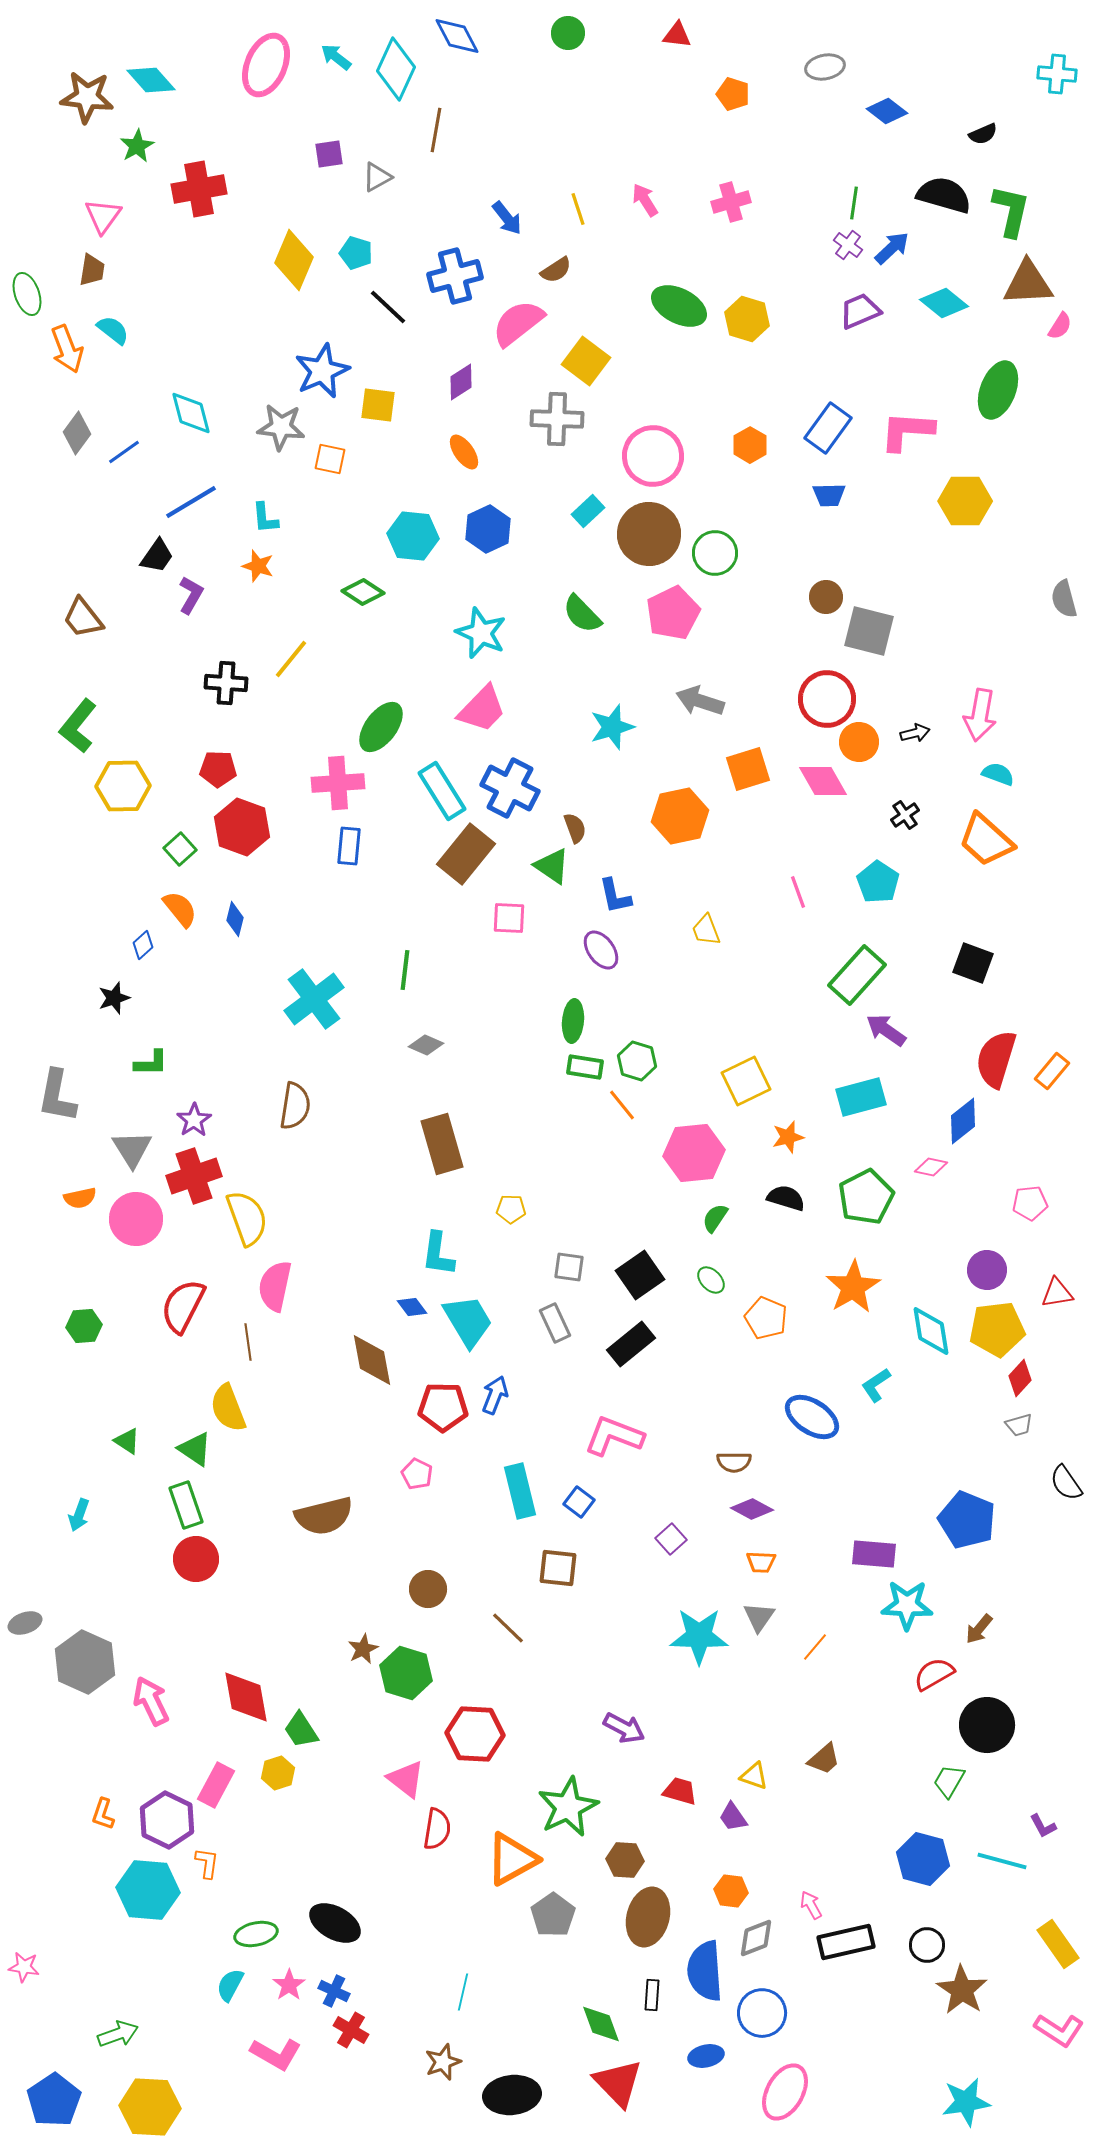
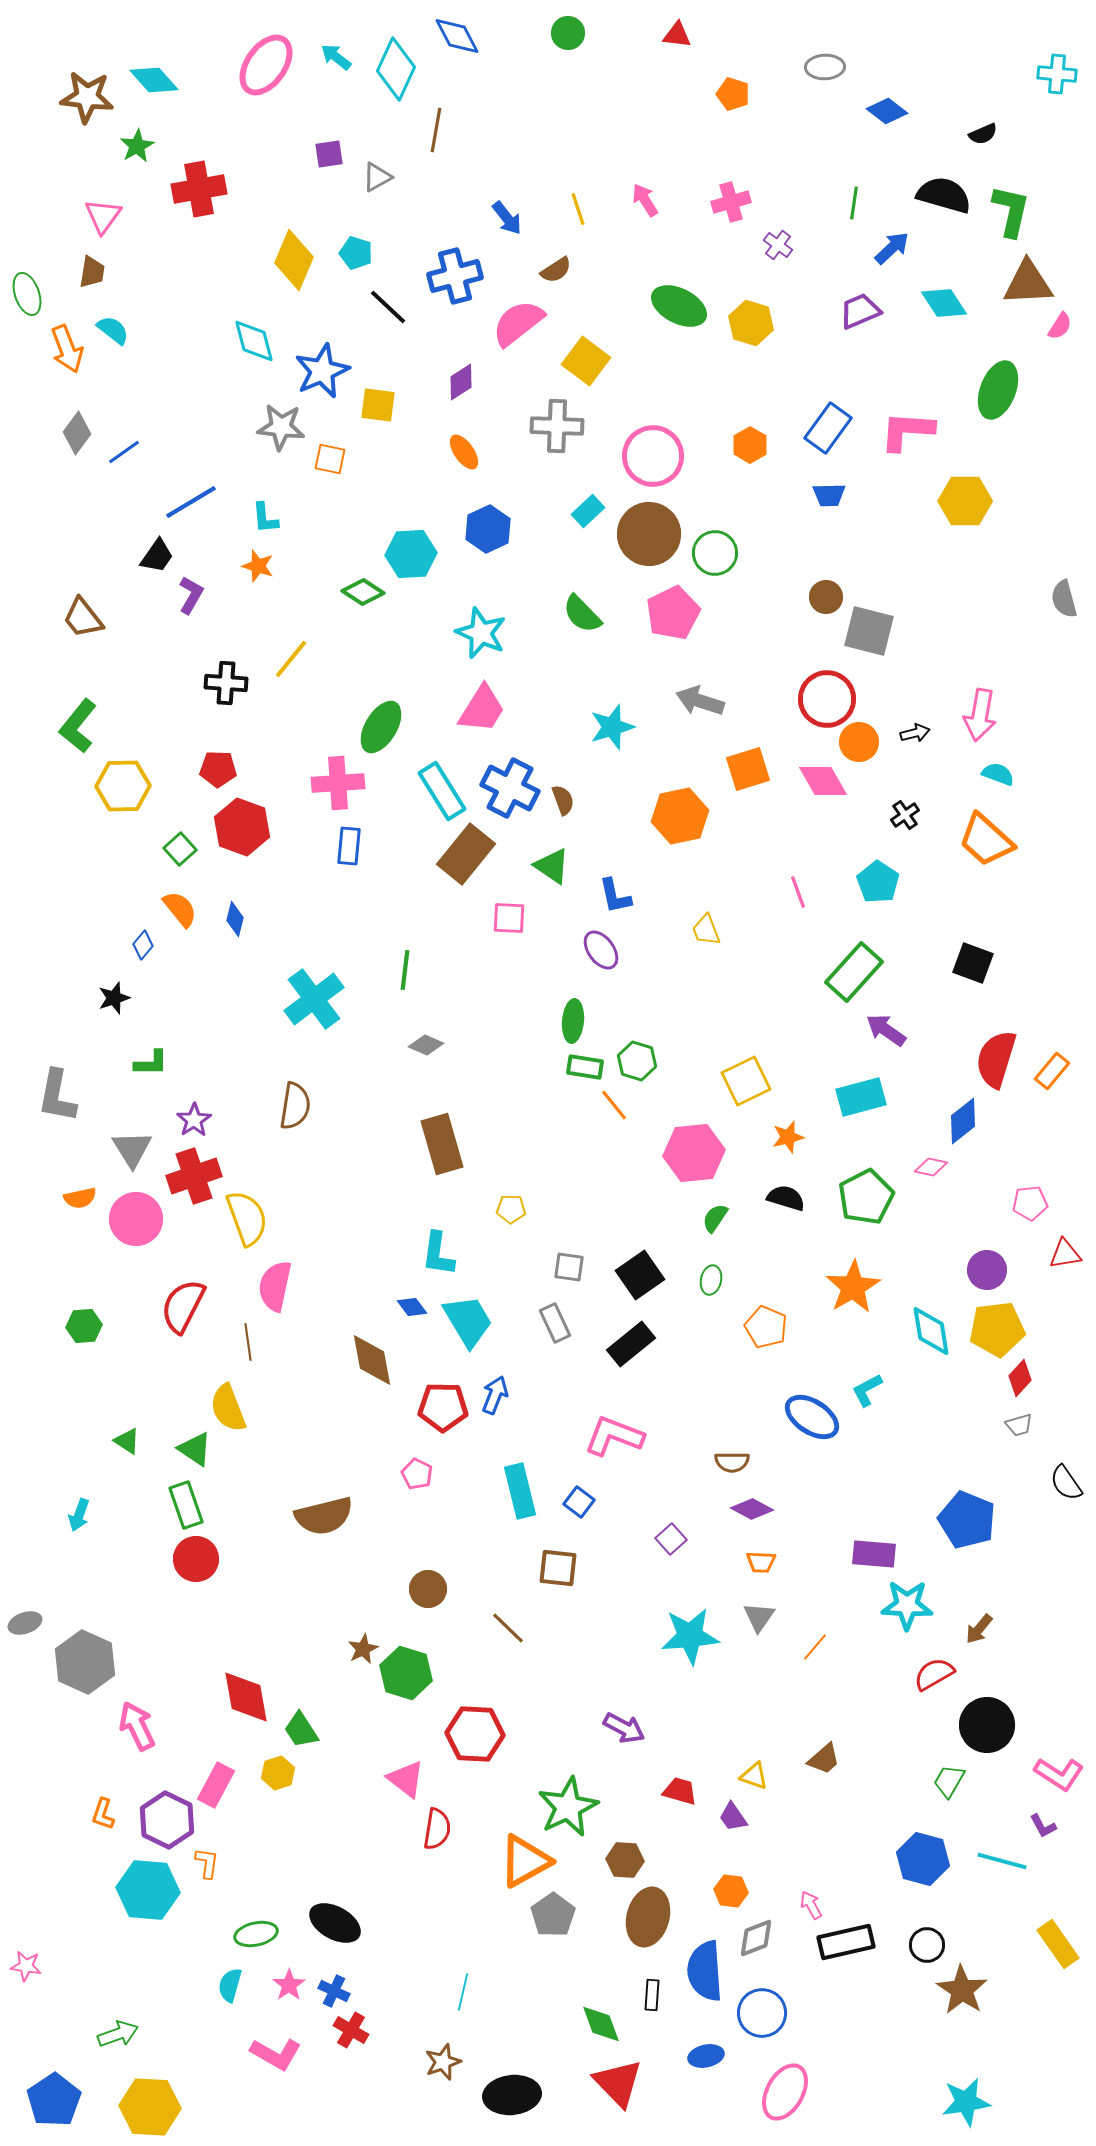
pink ellipse at (266, 65): rotated 12 degrees clockwise
gray ellipse at (825, 67): rotated 9 degrees clockwise
cyan diamond at (151, 80): moved 3 px right
purple cross at (848, 245): moved 70 px left
brown trapezoid at (92, 270): moved 2 px down
cyan diamond at (944, 303): rotated 18 degrees clockwise
yellow hexagon at (747, 319): moved 4 px right, 4 px down
cyan diamond at (191, 413): moved 63 px right, 72 px up
gray cross at (557, 419): moved 7 px down
cyan hexagon at (413, 536): moved 2 px left, 18 px down; rotated 9 degrees counterclockwise
pink trapezoid at (482, 709): rotated 12 degrees counterclockwise
green ellipse at (381, 727): rotated 6 degrees counterclockwise
brown semicircle at (575, 828): moved 12 px left, 28 px up
blue diamond at (143, 945): rotated 8 degrees counterclockwise
green rectangle at (857, 975): moved 3 px left, 3 px up
orange line at (622, 1105): moved 8 px left
green ellipse at (711, 1280): rotated 56 degrees clockwise
red triangle at (1057, 1293): moved 8 px right, 39 px up
orange pentagon at (766, 1318): moved 9 px down
cyan L-shape at (876, 1385): moved 9 px left, 5 px down; rotated 6 degrees clockwise
brown semicircle at (734, 1462): moved 2 px left
cyan star at (699, 1636): moved 9 px left; rotated 6 degrees counterclockwise
pink arrow at (151, 1701): moved 14 px left, 25 px down
orange triangle at (512, 1859): moved 13 px right, 2 px down
pink star at (24, 1967): moved 2 px right, 1 px up
cyan semicircle at (230, 1985): rotated 12 degrees counterclockwise
pink L-shape at (1059, 2030): moved 256 px up
